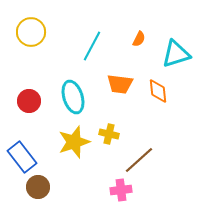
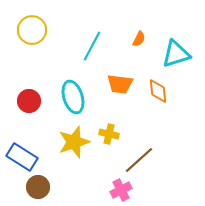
yellow circle: moved 1 px right, 2 px up
blue rectangle: rotated 20 degrees counterclockwise
pink cross: rotated 20 degrees counterclockwise
